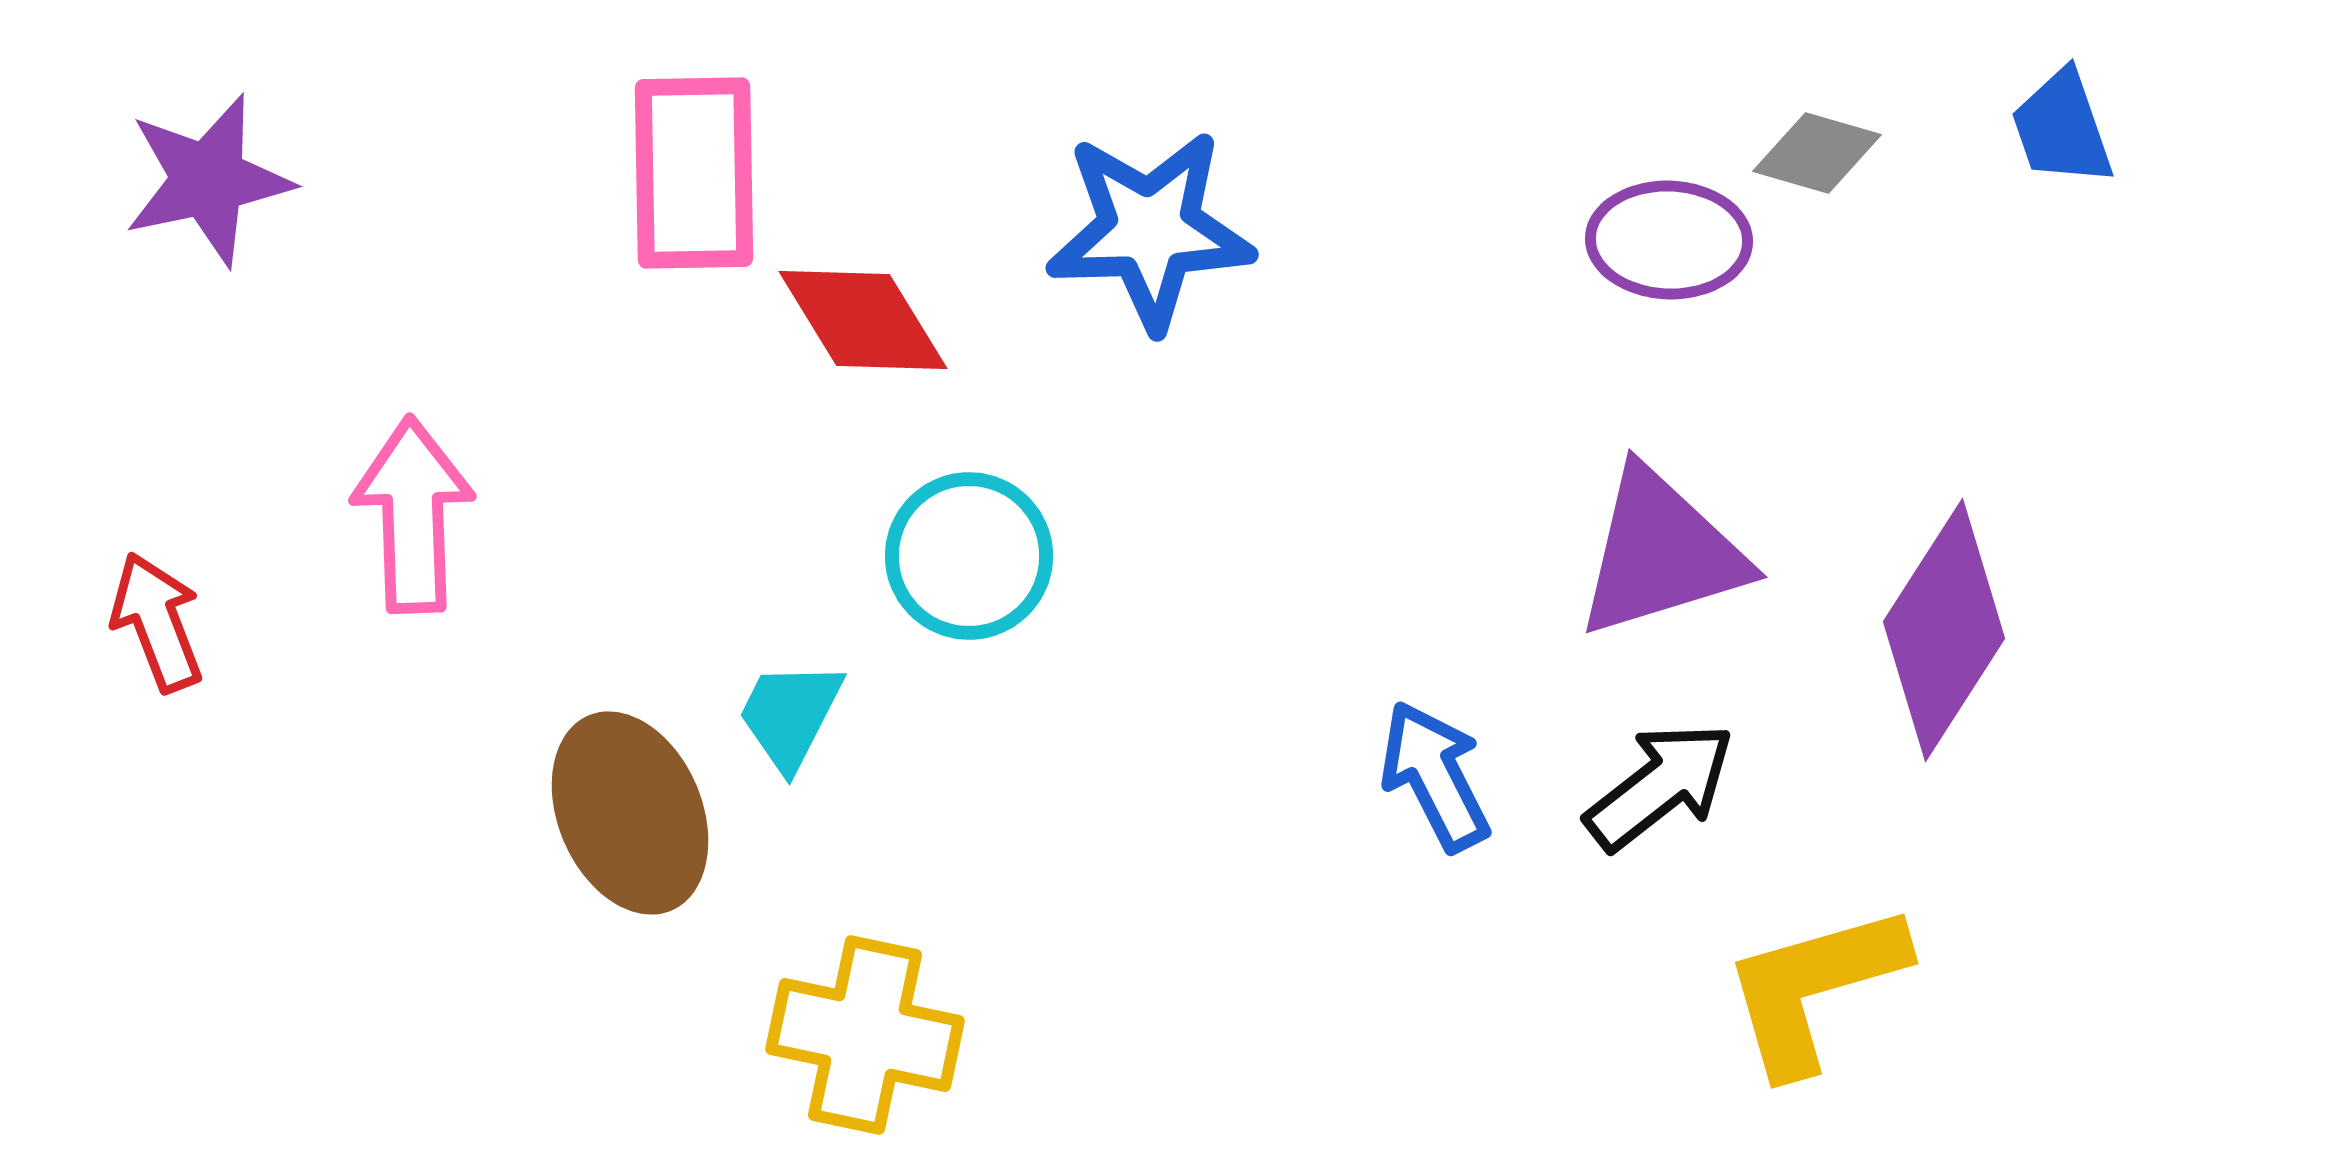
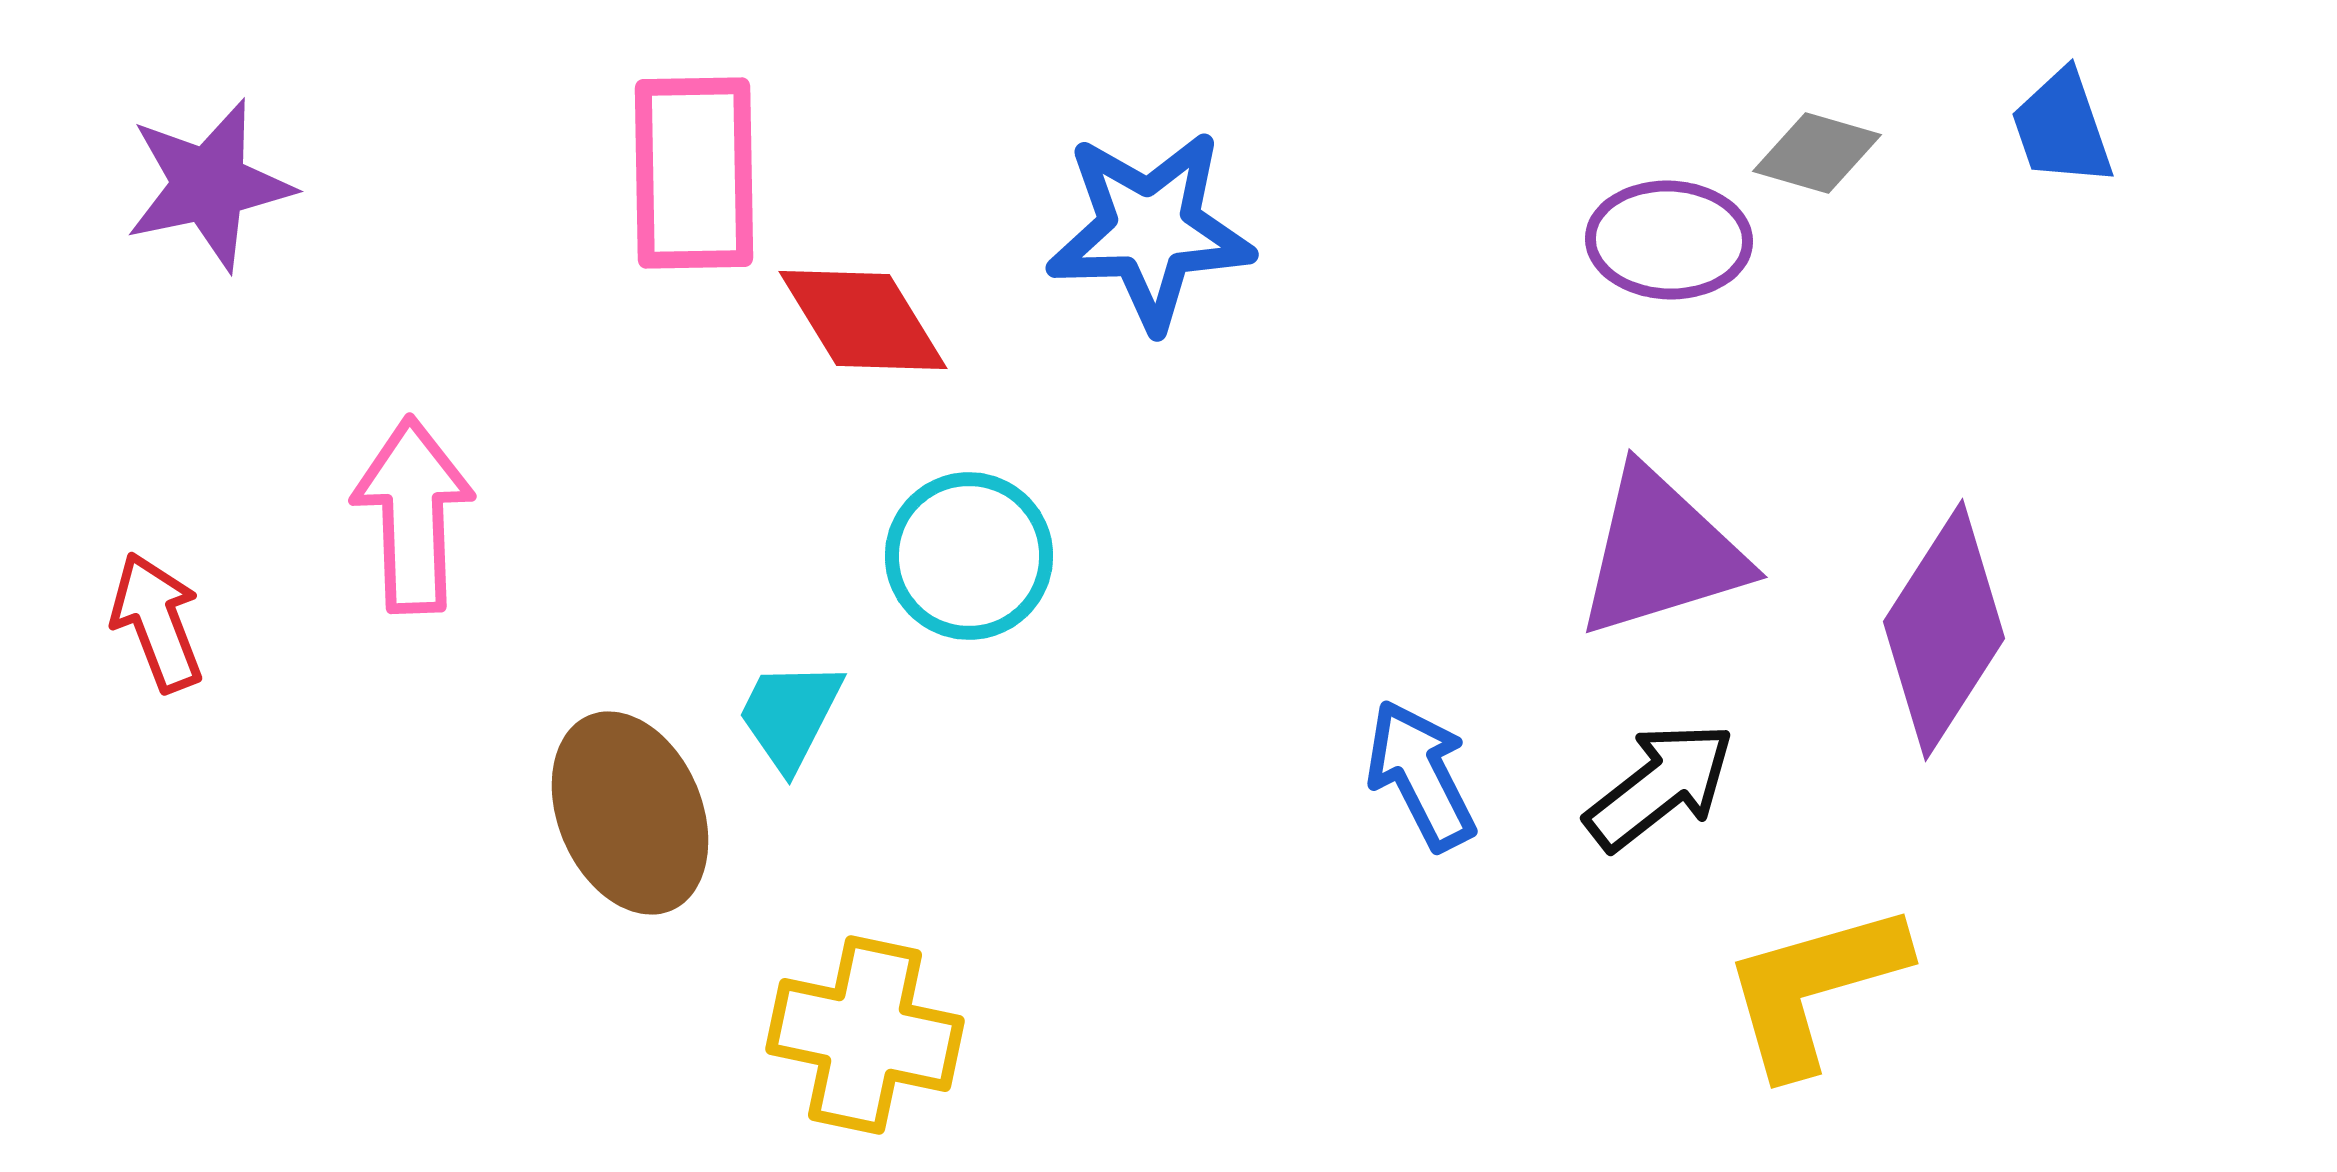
purple star: moved 1 px right, 5 px down
blue arrow: moved 14 px left, 1 px up
